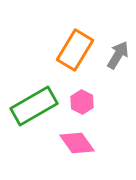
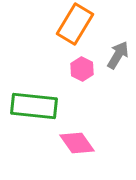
orange rectangle: moved 26 px up
pink hexagon: moved 33 px up
green rectangle: rotated 36 degrees clockwise
